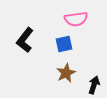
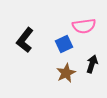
pink semicircle: moved 8 px right, 7 px down
blue square: rotated 12 degrees counterclockwise
black arrow: moved 2 px left, 21 px up
